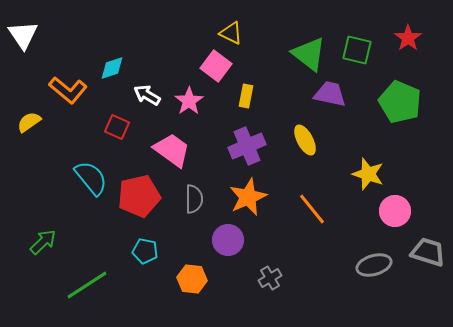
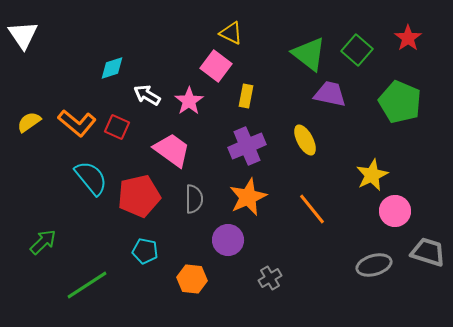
green square: rotated 28 degrees clockwise
orange L-shape: moved 9 px right, 33 px down
yellow star: moved 4 px right, 1 px down; rotated 28 degrees clockwise
